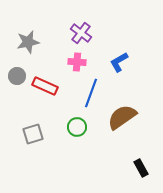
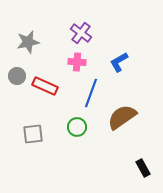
gray square: rotated 10 degrees clockwise
black rectangle: moved 2 px right
